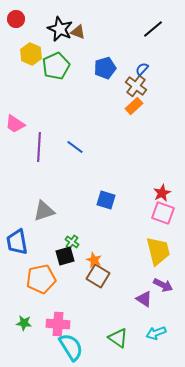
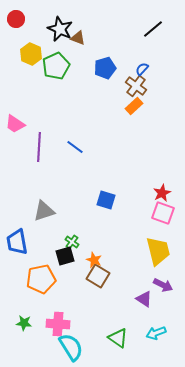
brown triangle: moved 6 px down
